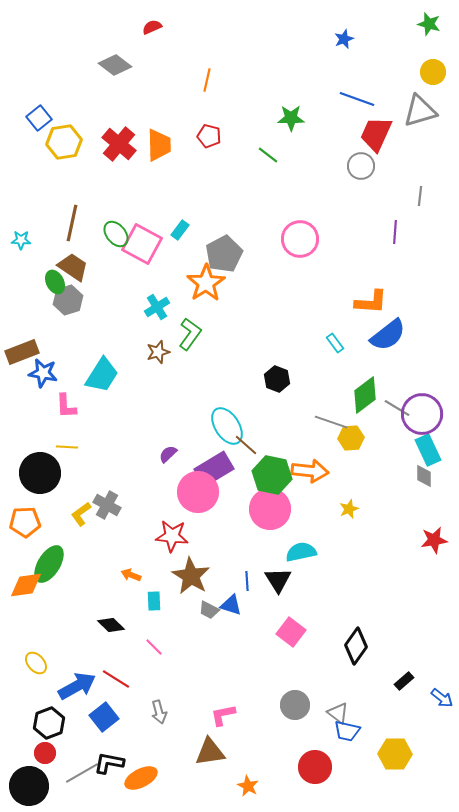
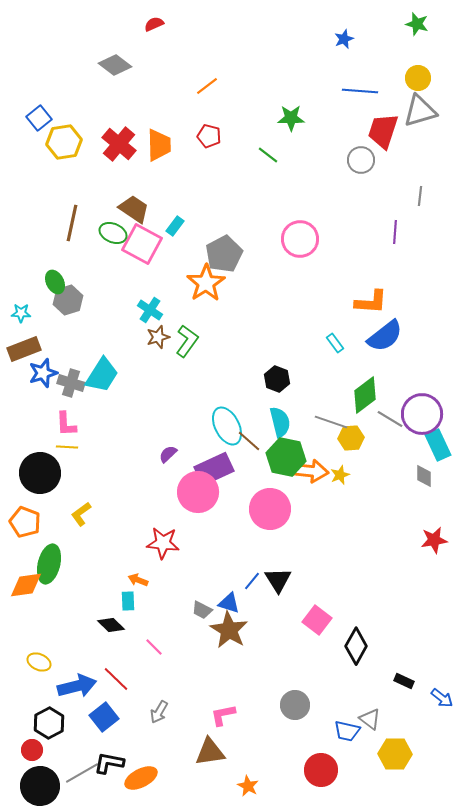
green star at (429, 24): moved 12 px left
red semicircle at (152, 27): moved 2 px right, 3 px up
yellow circle at (433, 72): moved 15 px left, 6 px down
orange line at (207, 80): moved 6 px down; rotated 40 degrees clockwise
blue line at (357, 99): moved 3 px right, 8 px up; rotated 16 degrees counterclockwise
red trapezoid at (376, 134): moved 7 px right, 3 px up; rotated 6 degrees counterclockwise
gray circle at (361, 166): moved 6 px up
cyan rectangle at (180, 230): moved 5 px left, 4 px up
green ellipse at (116, 234): moved 3 px left, 1 px up; rotated 28 degrees counterclockwise
cyan star at (21, 240): moved 73 px down
brown trapezoid at (73, 267): moved 61 px right, 58 px up
cyan cross at (157, 307): moved 7 px left, 3 px down; rotated 25 degrees counterclockwise
green L-shape at (190, 334): moved 3 px left, 7 px down
blue semicircle at (388, 335): moved 3 px left, 1 px down
brown rectangle at (22, 352): moved 2 px right, 3 px up
brown star at (158, 352): moved 15 px up
blue star at (43, 373): rotated 28 degrees counterclockwise
pink L-shape at (66, 406): moved 18 px down
gray line at (397, 408): moved 7 px left, 11 px down
cyan ellipse at (227, 426): rotated 6 degrees clockwise
brown line at (246, 445): moved 3 px right, 4 px up
cyan rectangle at (428, 450): moved 10 px right, 5 px up
purple rectangle at (214, 469): rotated 6 degrees clockwise
green hexagon at (272, 475): moved 14 px right, 18 px up
gray cross at (107, 505): moved 36 px left, 122 px up; rotated 12 degrees counterclockwise
yellow star at (349, 509): moved 9 px left, 34 px up
orange pentagon at (25, 522): rotated 24 degrees clockwise
red star at (172, 536): moved 9 px left, 7 px down
cyan semicircle at (301, 552): moved 21 px left, 130 px up; rotated 88 degrees clockwise
green ellipse at (49, 564): rotated 18 degrees counterclockwise
orange arrow at (131, 575): moved 7 px right, 5 px down
brown star at (191, 576): moved 38 px right, 54 px down
blue line at (247, 581): moved 5 px right; rotated 42 degrees clockwise
cyan rectangle at (154, 601): moved 26 px left
blue triangle at (231, 605): moved 2 px left, 2 px up
gray trapezoid at (209, 610): moved 7 px left
pink square at (291, 632): moved 26 px right, 12 px up
black diamond at (356, 646): rotated 6 degrees counterclockwise
yellow ellipse at (36, 663): moved 3 px right, 1 px up; rotated 25 degrees counterclockwise
red line at (116, 679): rotated 12 degrees clockwise
black rectangle at (404, 681): rotated 66 degrees clockwise
blue arrow at (77, 686): rotated 15 degrees clockwise
gray arrow at (159, 712): rotated 45 degrees clockwise
gray triangle at (338, 713): moved 32 px right, 6 px down
black hexagon at (49, 723): rotated 8 degrees counterclockwise
red circle at (45, 753): moved 13 px left, 3 px up
red circle at (315, 767): moved 6 px right, 3 px down
black circle at (29, 786): moved 11 px right
